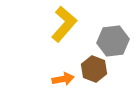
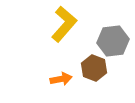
brown hexagon: moved 1 px up
orange arrow: moved 2 px left
